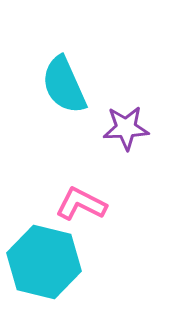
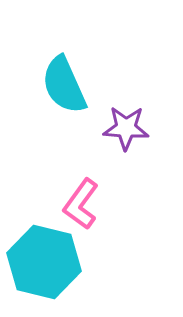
purple star: rotated 6 degrees clockwise
pink L-shape: rotated 81 degrees counterclockwise
